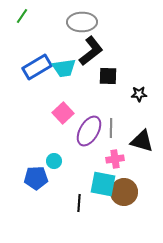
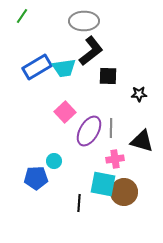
gray ellipse: moved 2 px right, 1 px up
pink square: moved 2 px right, 1 px up
